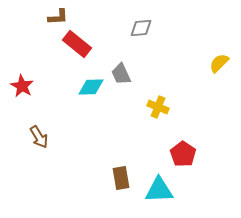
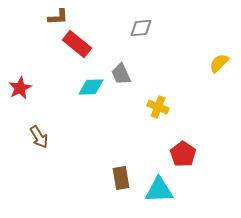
red star: moved 2 px left, 2 px down; rotated 15 degrees clockwise
